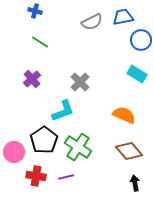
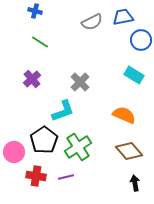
cyan rectangle: moved 3 px left, 1 px down
green cross: rotated 24 degrees clockwise
